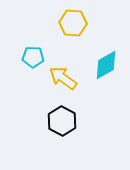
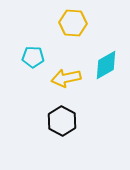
yellow arrow: moved 3 px right; rotated 48 degrees counterclockwise
